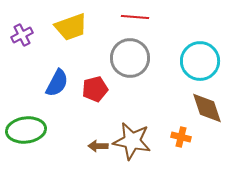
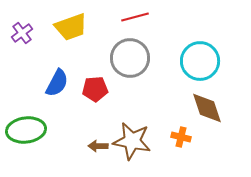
red line: rotated 20 degrees counterclockwise
purple cross: moved 2 px up; rotated 10 degrees counterclockwise
red pentagon: rotated 10 degrees clockwise
